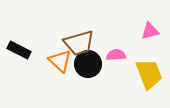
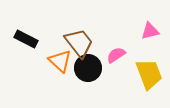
brown trapezoid: rotated 112 degrees counterclockwise
black rectangle: moved 7 px right, 11 px up
pink semicircle: rotated 30 degrees counterclockwise
black circle: moved 4 px down
